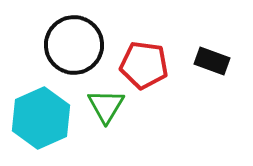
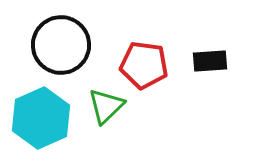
black circle: moved 13 px left
black rectangle: moved 2 px left; rotated 24 degrees counterclockwise
green triangle: rotated 15 degrees clockwise
